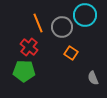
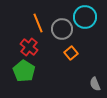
cyan circle: moved 2 px down
gray circle: moved 2 px down
orange square: rotated 16 degrees clockwise
green pentagon: rotated 30 degrees clockwise
gray semicircle: moved 2 px right, 6 px down
